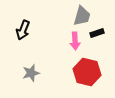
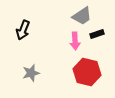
gray trapezoid: rotated 40 degrees clockwise
black rectangle: moved 1 px down
